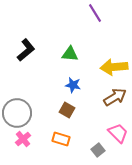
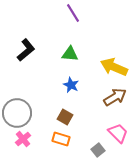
purple line: moved 22 px left
yellow arrow: rotated 28 degrees clockwise
blue star: moved 2 px left; rotated 14 degrees clockwise
brown square: moved 2 px left, 7 px down
